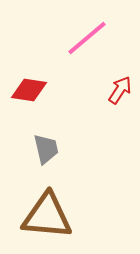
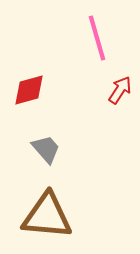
pink line: moved 10 px right; rotated 66 degrees counterclockwise
red diamond: rotated 24 degrees counterclockwise
gray trapezoid: rotated 28 degrees counterclockwise
